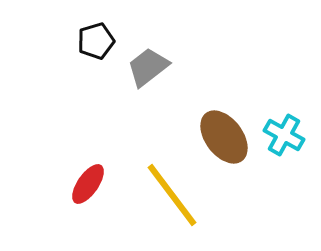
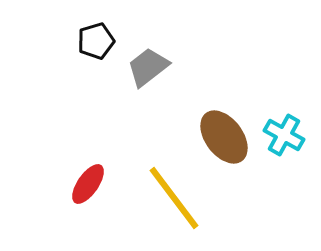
yellow line: moved 2 px right, 3 px down
